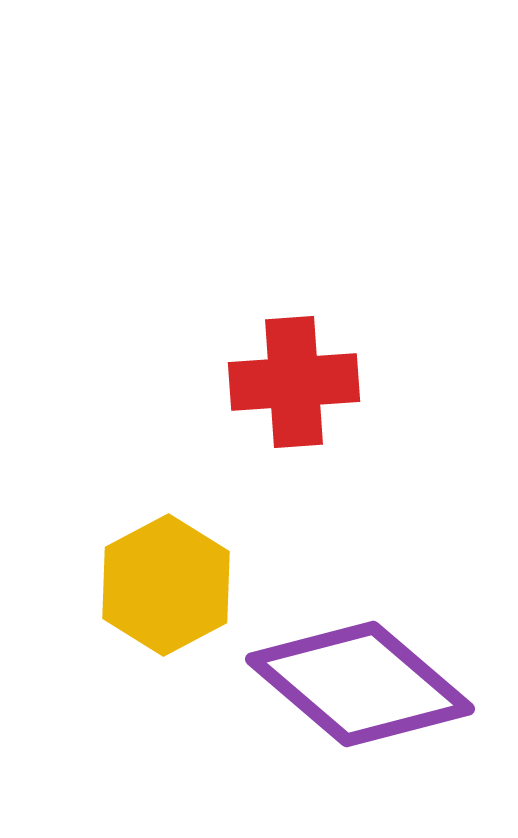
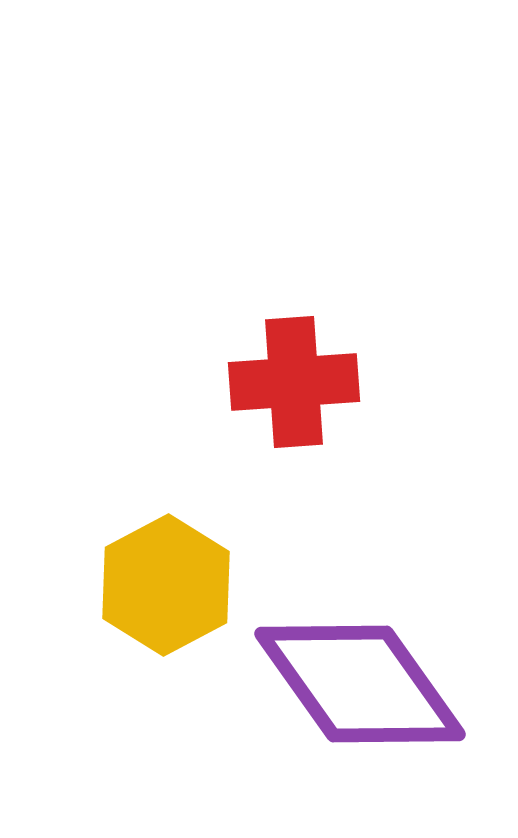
purple diamond: rotated 14 degrees clockwise
